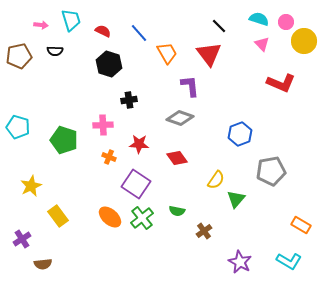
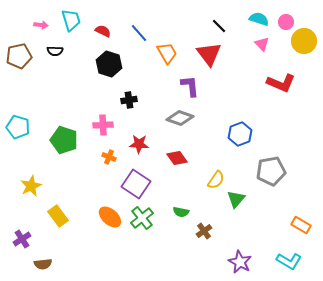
green semicircle: moved 4 px right, 1 px down
